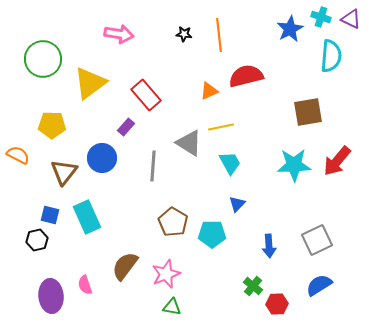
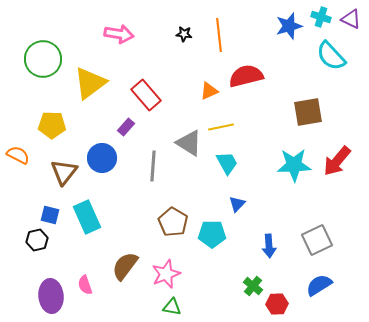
blue star: moved 1 px left, 3 px up; rotated 12 degrees clockwise
cyan semicircle: rotated 132 degrees clockwise
cyan trapezoid: moved 3 px left
